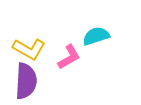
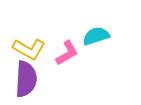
pink L-shape: moved 2 px left, 4 px up
purple semicircle: moved 2 px up
